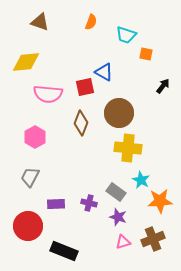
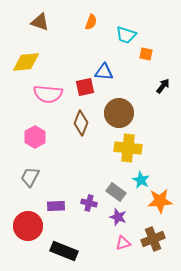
blue triangle: rotated 24 degrees counterclockwise
purple rectangle: moved 2 px down
pink triangle: moved 1 px down
